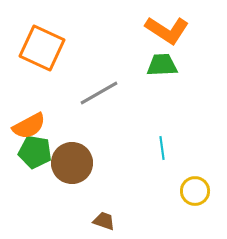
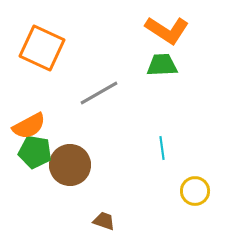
brown circle: moved 2 px left, 2 px down
